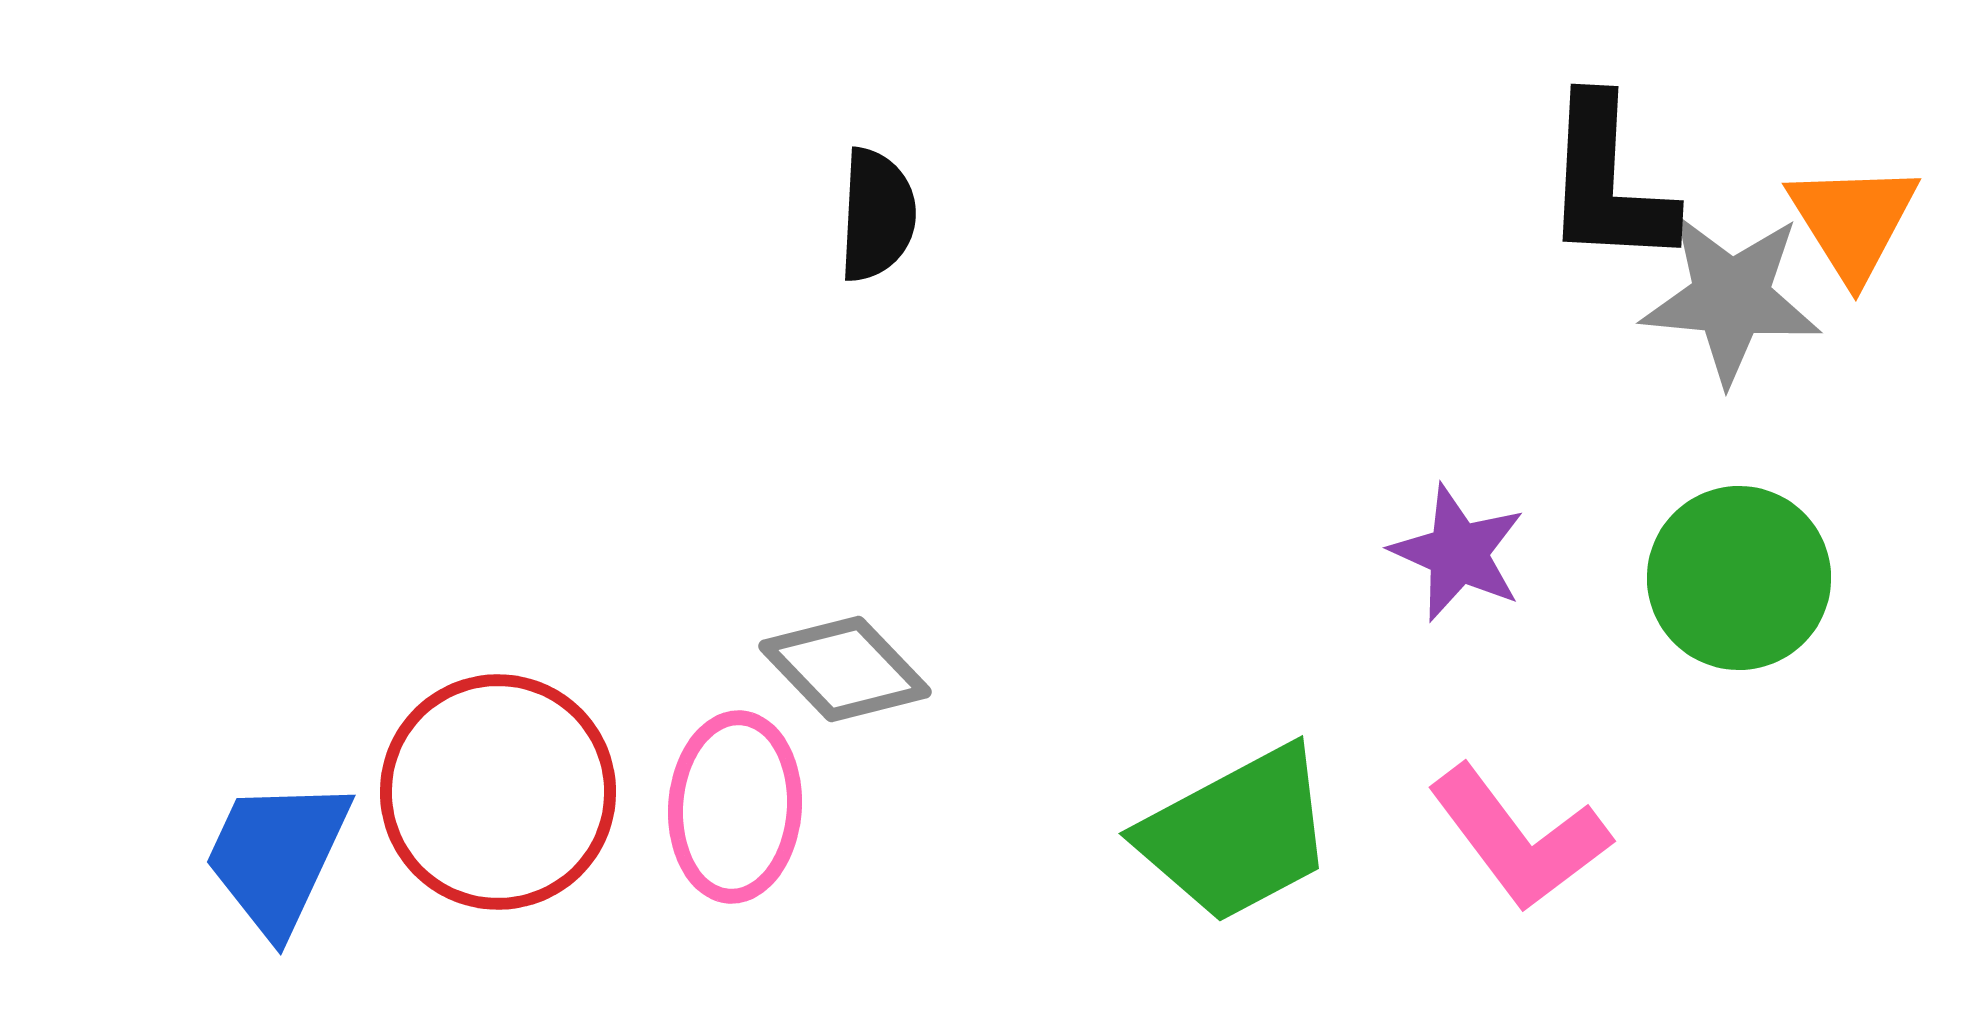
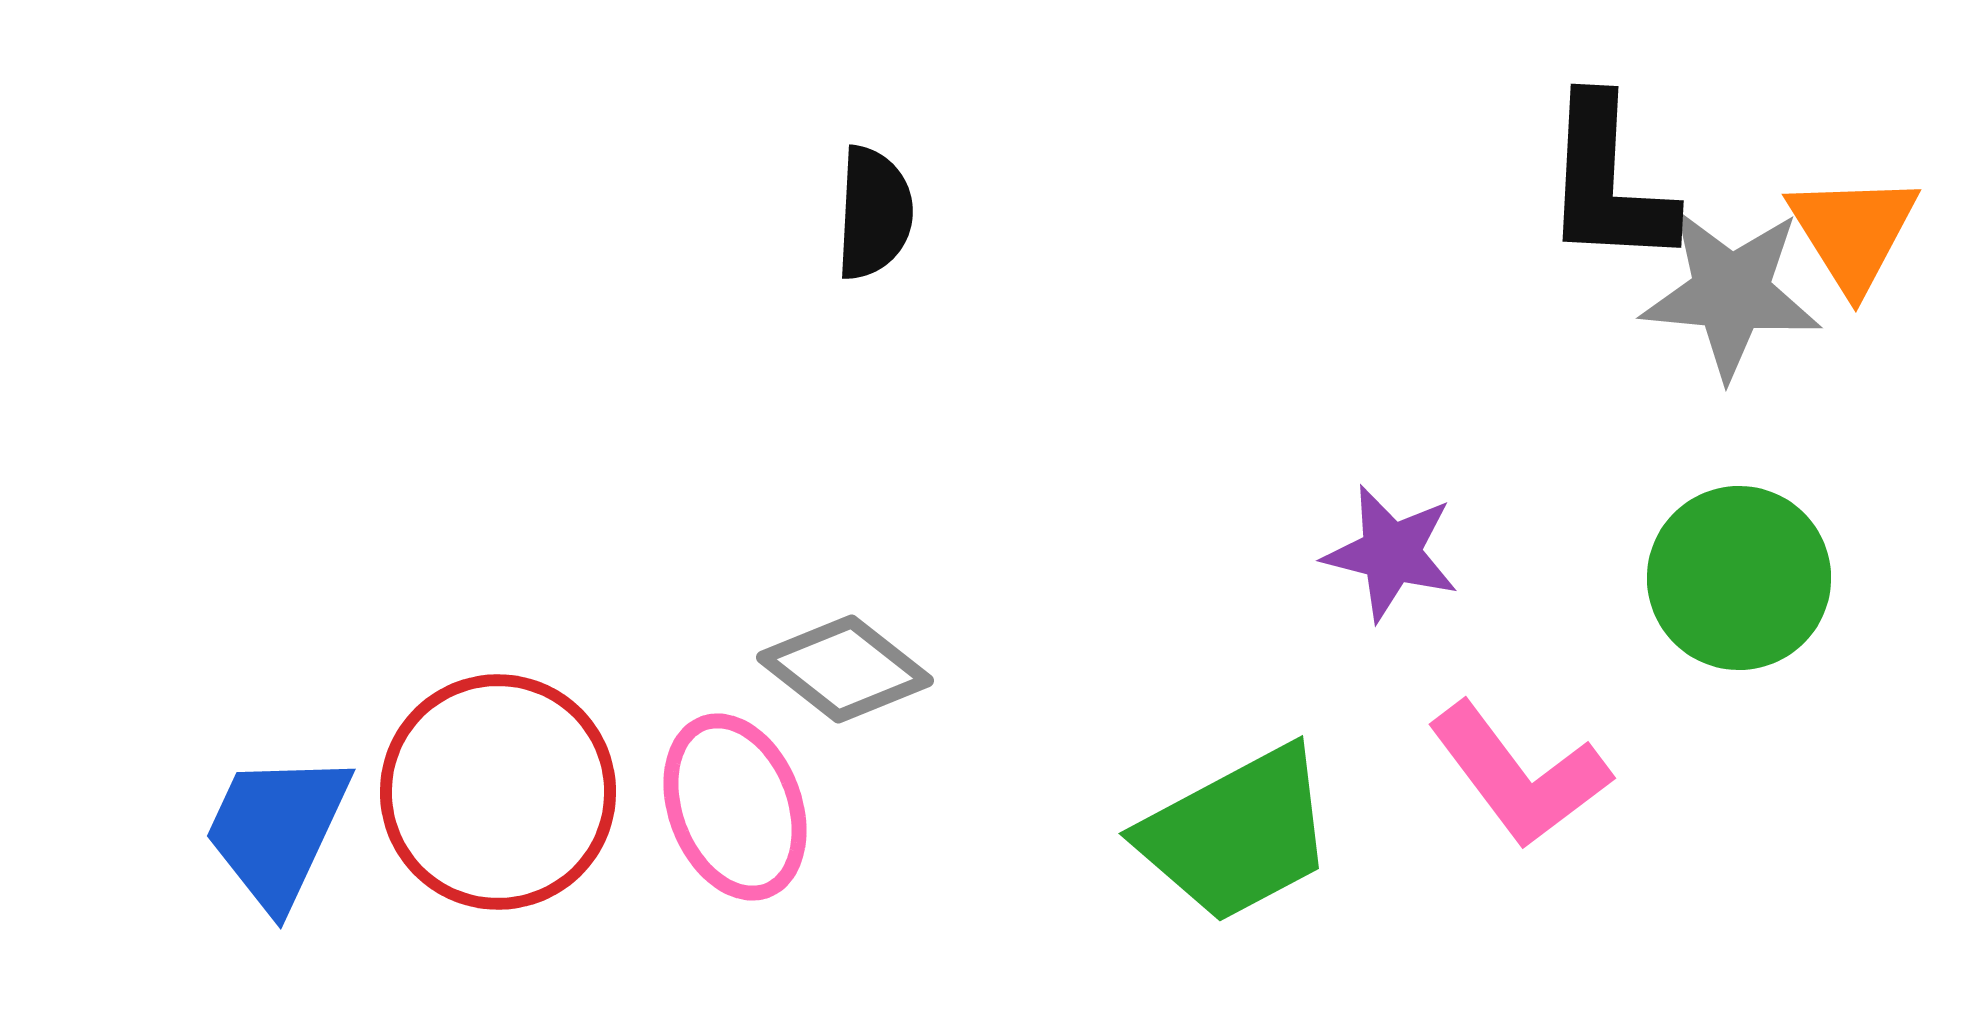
black semicircle: moved 3 px left, 2 px up
orange triangle: moved 11 px down
gray star: moved 5 px up
purple star: moved 67 px left; rotated 10 degrees counterclockwise
gray diamond: rotated 8 degrees counterclockwise
pink ellipse: rotated 25 degrees counterclockwise
pink L-shape: moved 63 px up
blue trapezoid: moved 26 px up
